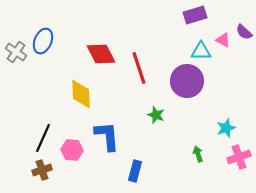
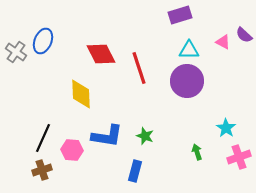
purple rectangle: moved 15 px left
purple semicircle: moved 3 px down
pink triangle: moved 2 px down
cyan triangle: moved 12 px left, 1 px up
green star: moved 11 px left, 21 px down
cyan star: rotated 18 degrees counterclockwise
blue L-shape: rotated 104 degrees clockwise
green arrow: moved 1 px left, 2 px up
